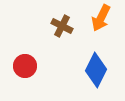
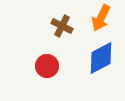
red circle: moved 22 px right
blue diamond: moved 5 px right, 12 px up; rotated 36 degrees clockwise
